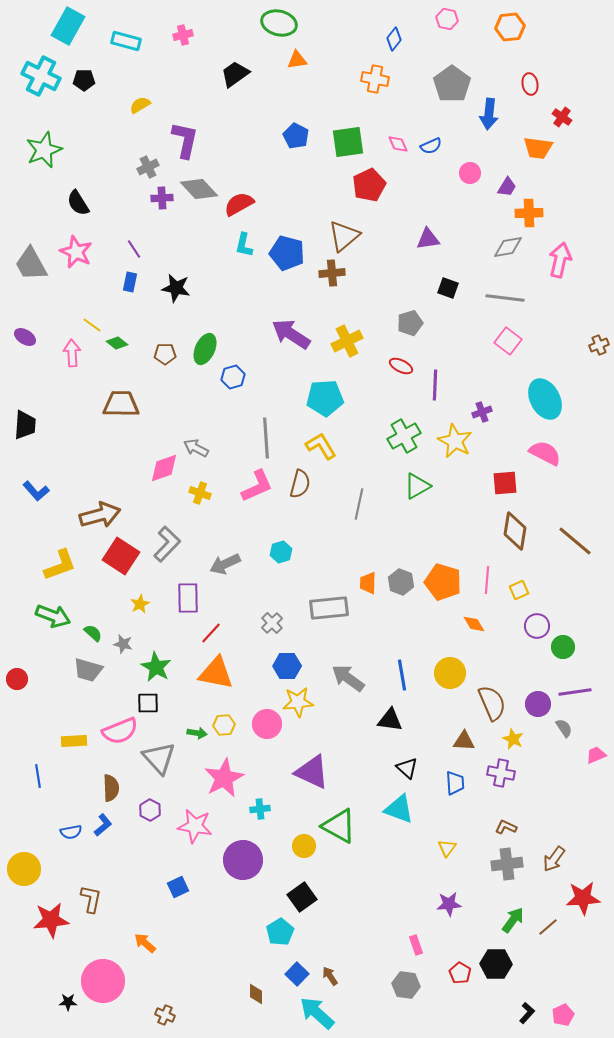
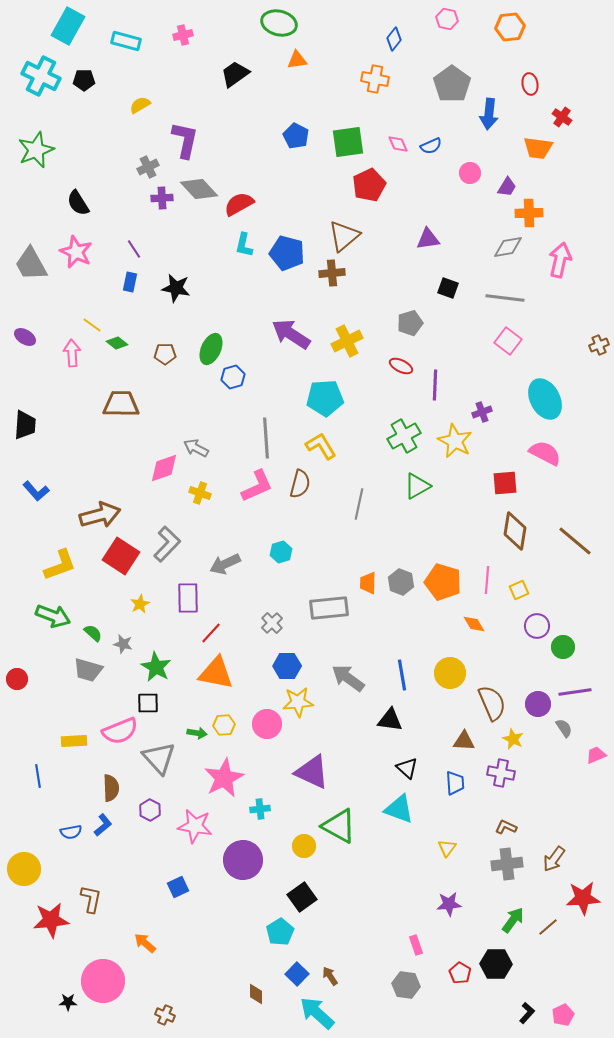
green star at (44, 150): moved 8 px left
green ellipse at (205, 349): moved 6 px right
